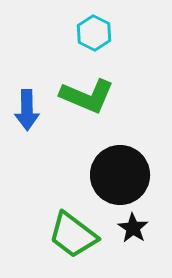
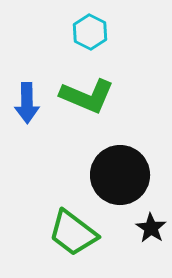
cyan hexagon: moved 4 px left, 1 px up
blue arrow: moved 7 px up
black star: moved 18 px right
green trapezoid: moved 2 px up
